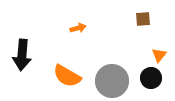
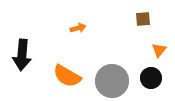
orange triangle: moved 5 px up
